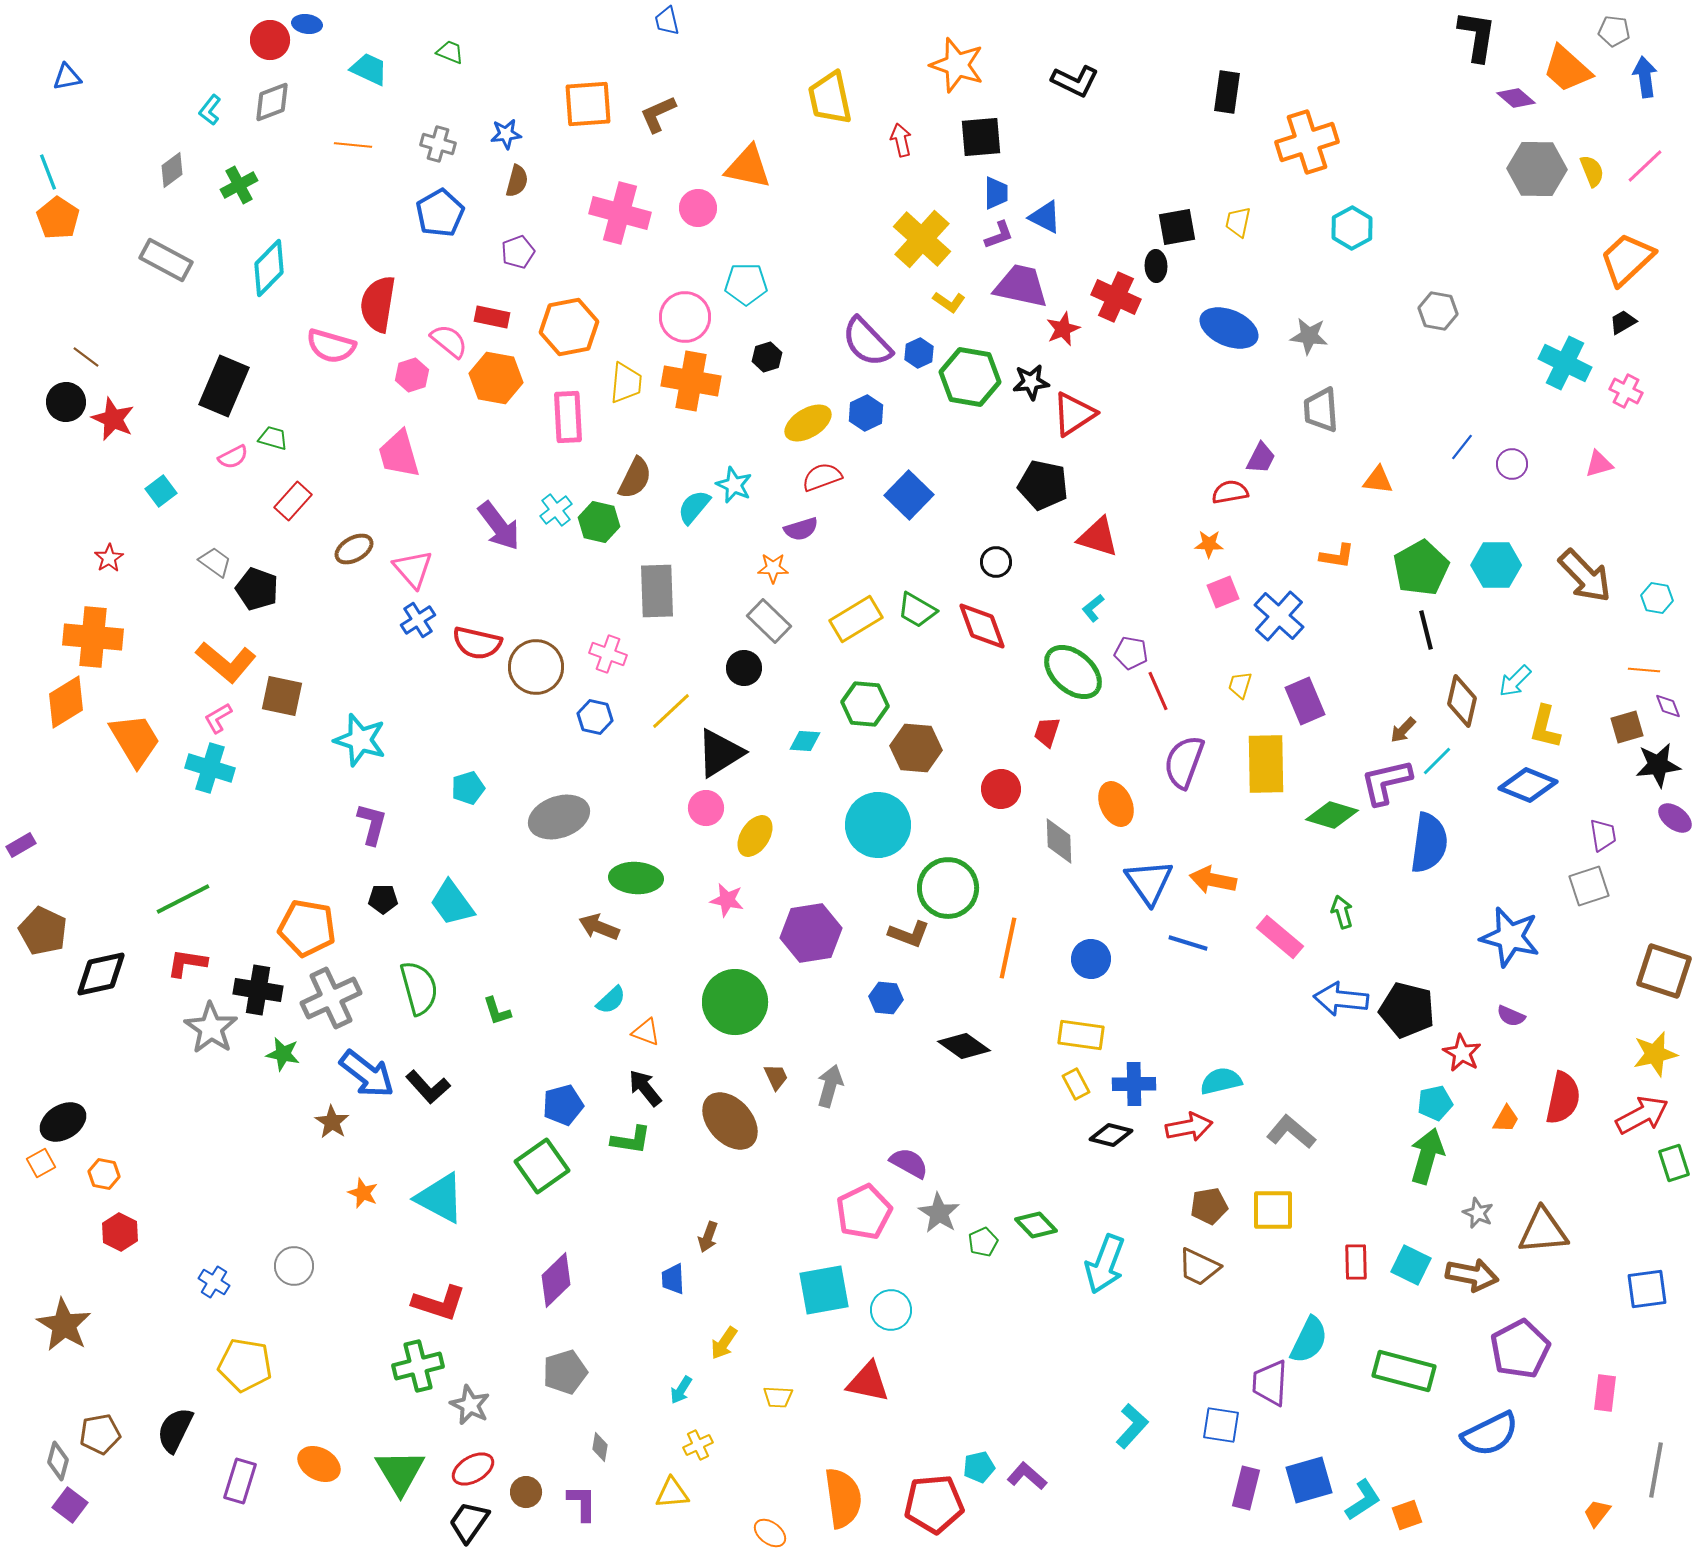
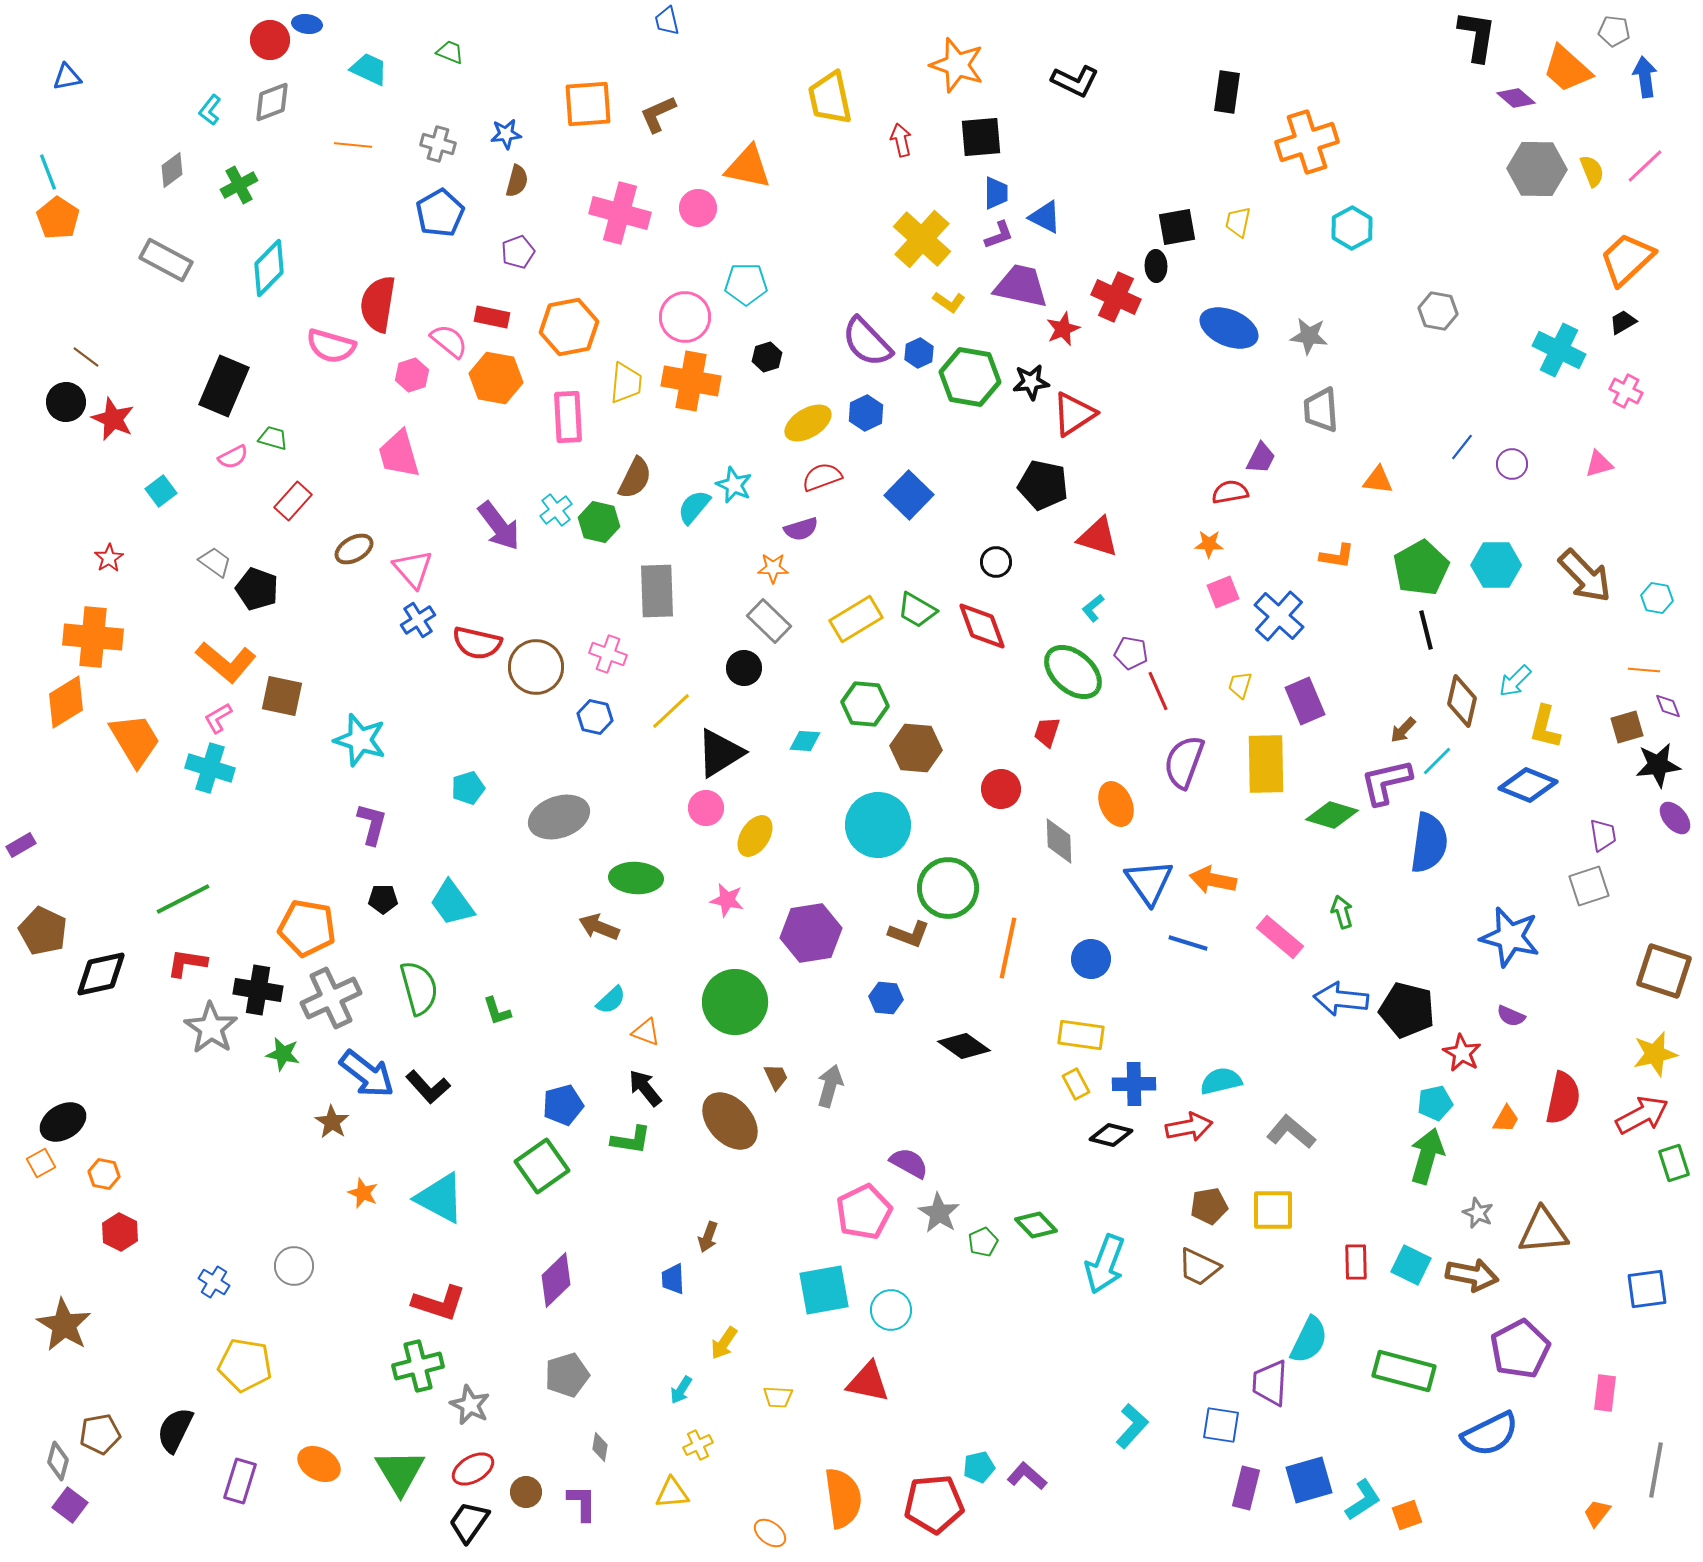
cyan cross at (1565, 363): moved 6 px left, 13 px up
purple ellipse at (1675, 818): rotated 12 degrees clockwise
gray pentagon at (565, 1372): moved 2 px right, 3 px down
